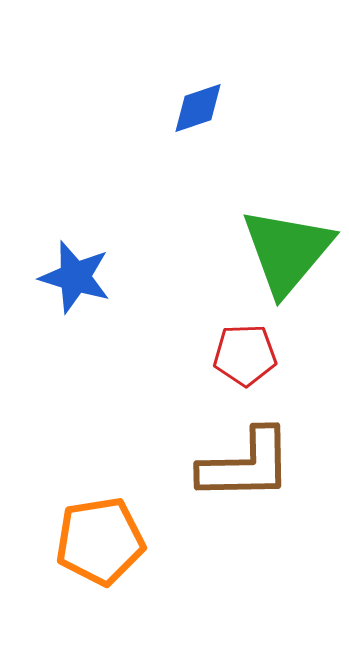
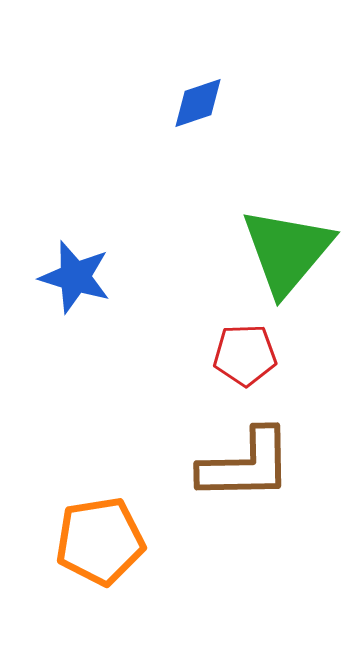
blue diamond: moved 5 px up
